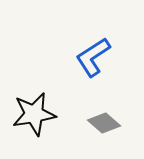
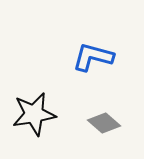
blue L-shape: rotated 48 degrees clockwise
